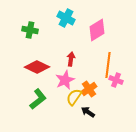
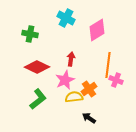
green cross: moved 4 px down
yellow semicircle: rotated 48 degrees clockwise
black arrow: moved 1 px right, 6 px down
